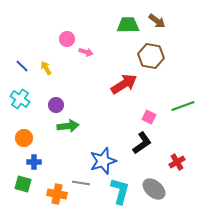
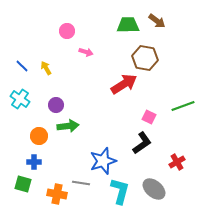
pink circle: moved 8 px up
brown hexagon: moved 6 px left, 2 px down
orange circle: moved 15 px right, 2 px up
